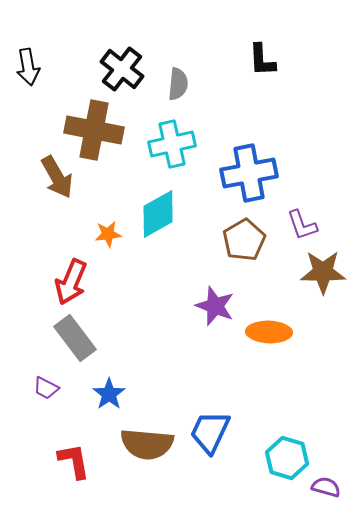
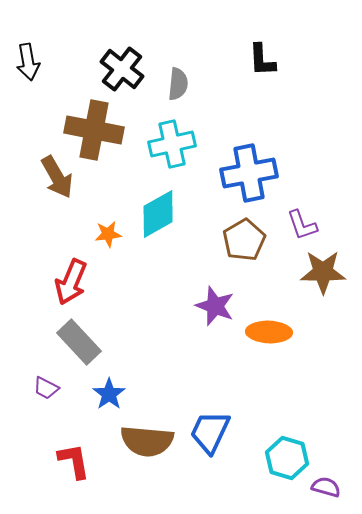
black arrow: moved 5 px up
gray rectangle: moved 4 px right, 4 px down; rotated 6 degrees counterclockwise
brown semicircle: moved 3 px up
